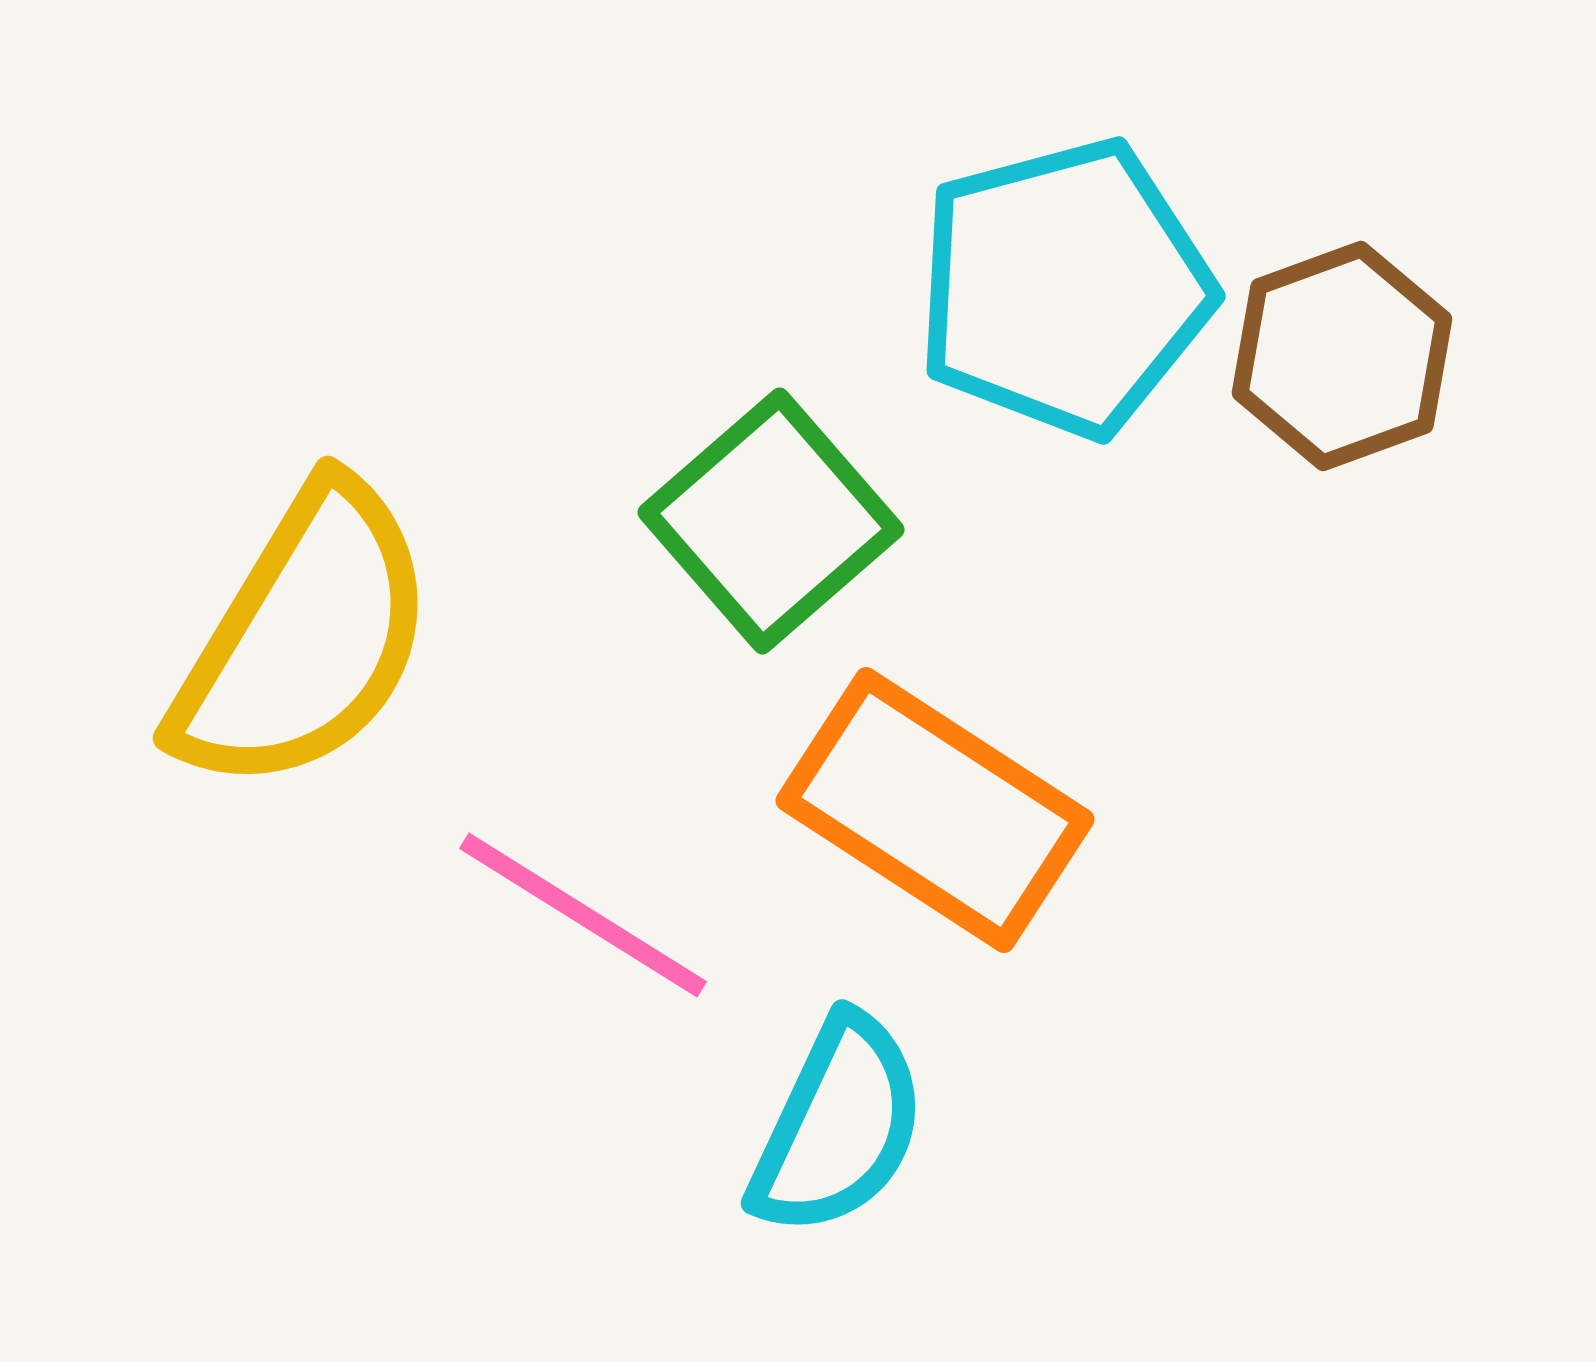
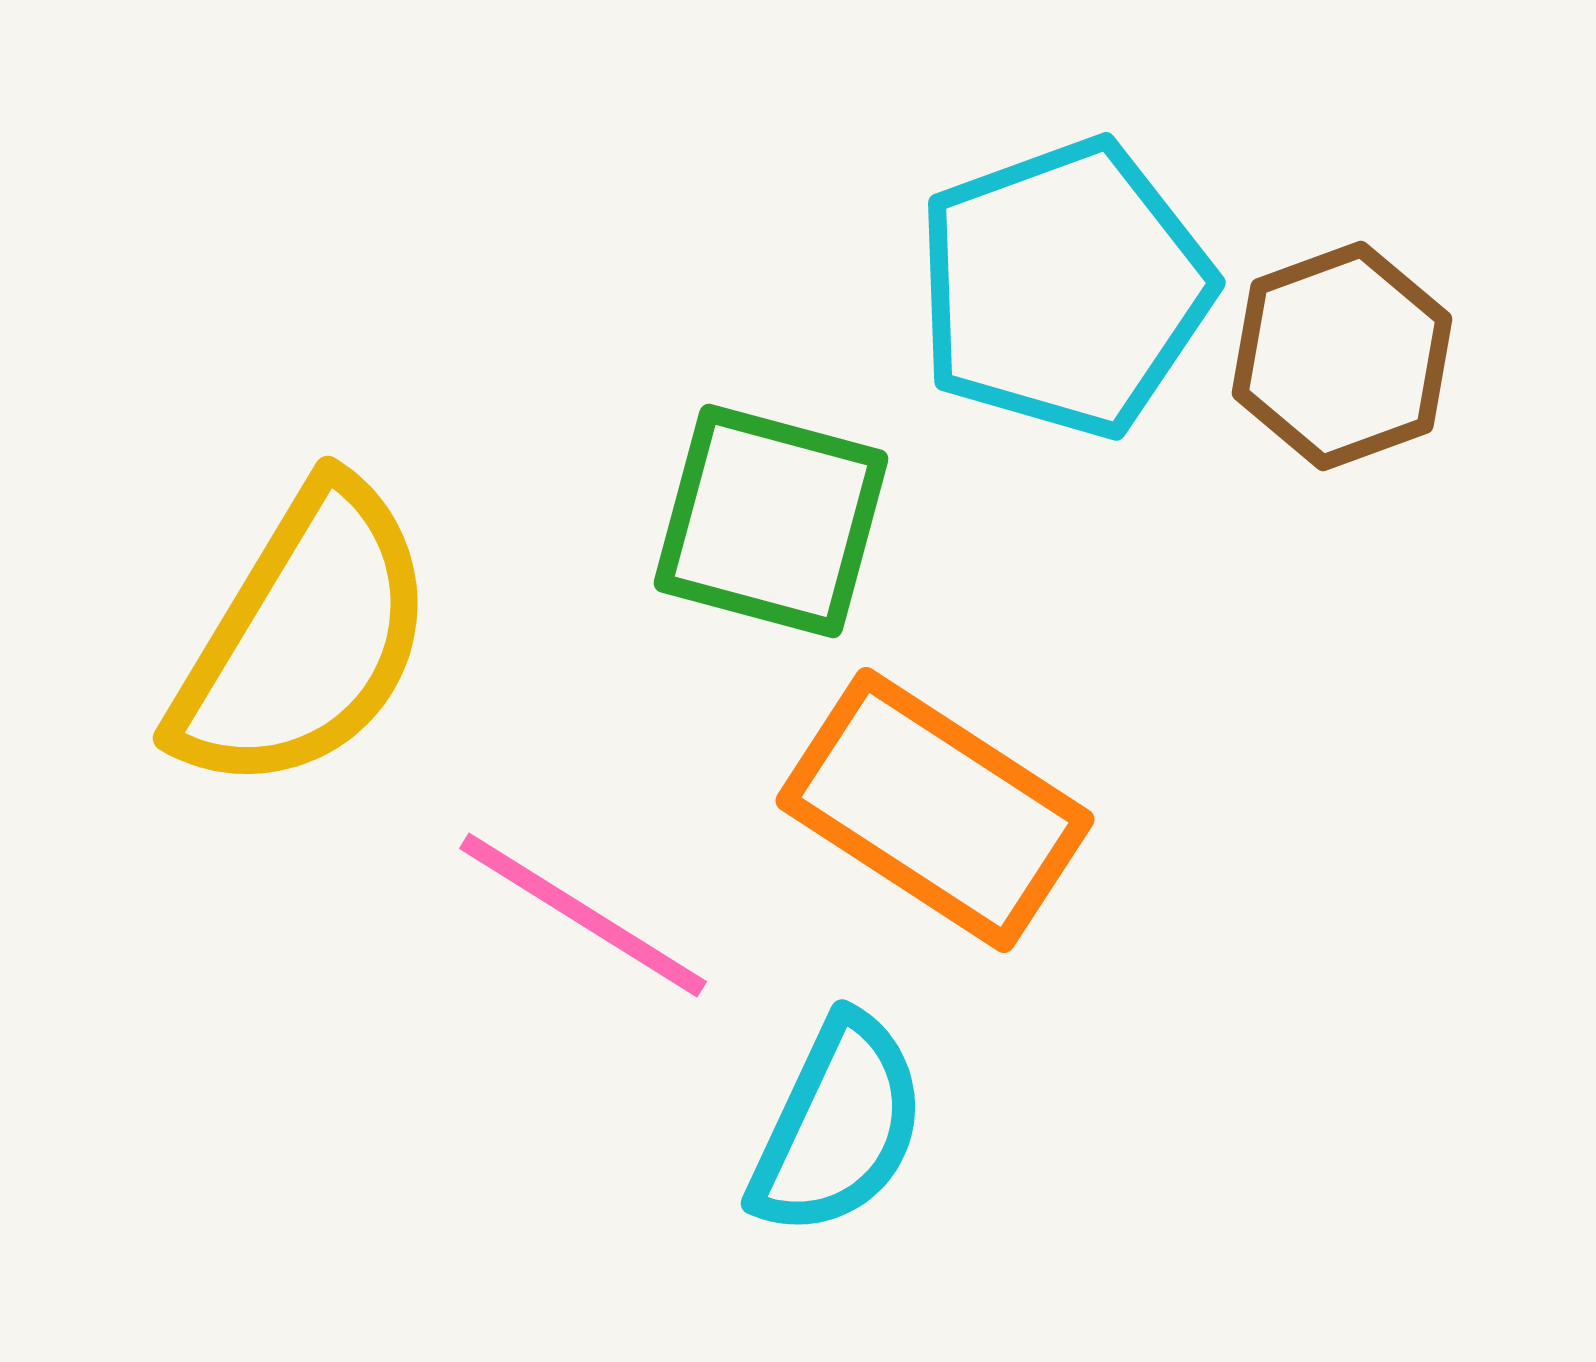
cyan pentagon: rotated 5 degrees counterclockwise
green square: rotated 34 degrees counterclockwise
